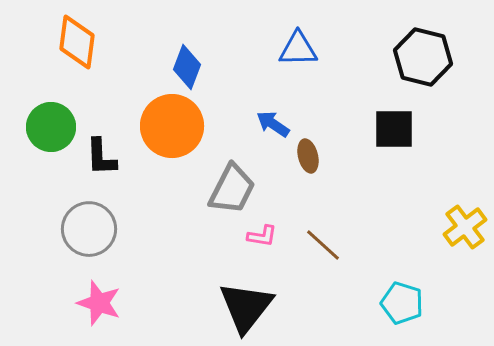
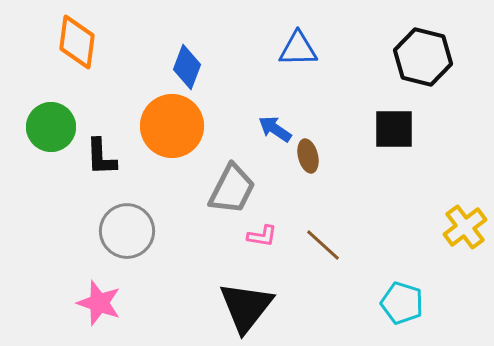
blue arrow: moved 2 px right, 5 px down
gray circle: moved 38 px right, 2 px down
